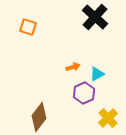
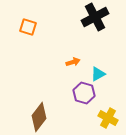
black cross: rotated 20 degrees clockwise
orange arrow: moved 5 px up
cyan triangle: moved 1 px right
purple hexagon: rotated 20 degrees counterclockwise
yellow cross: rotated 18 degrees counterclockwise
